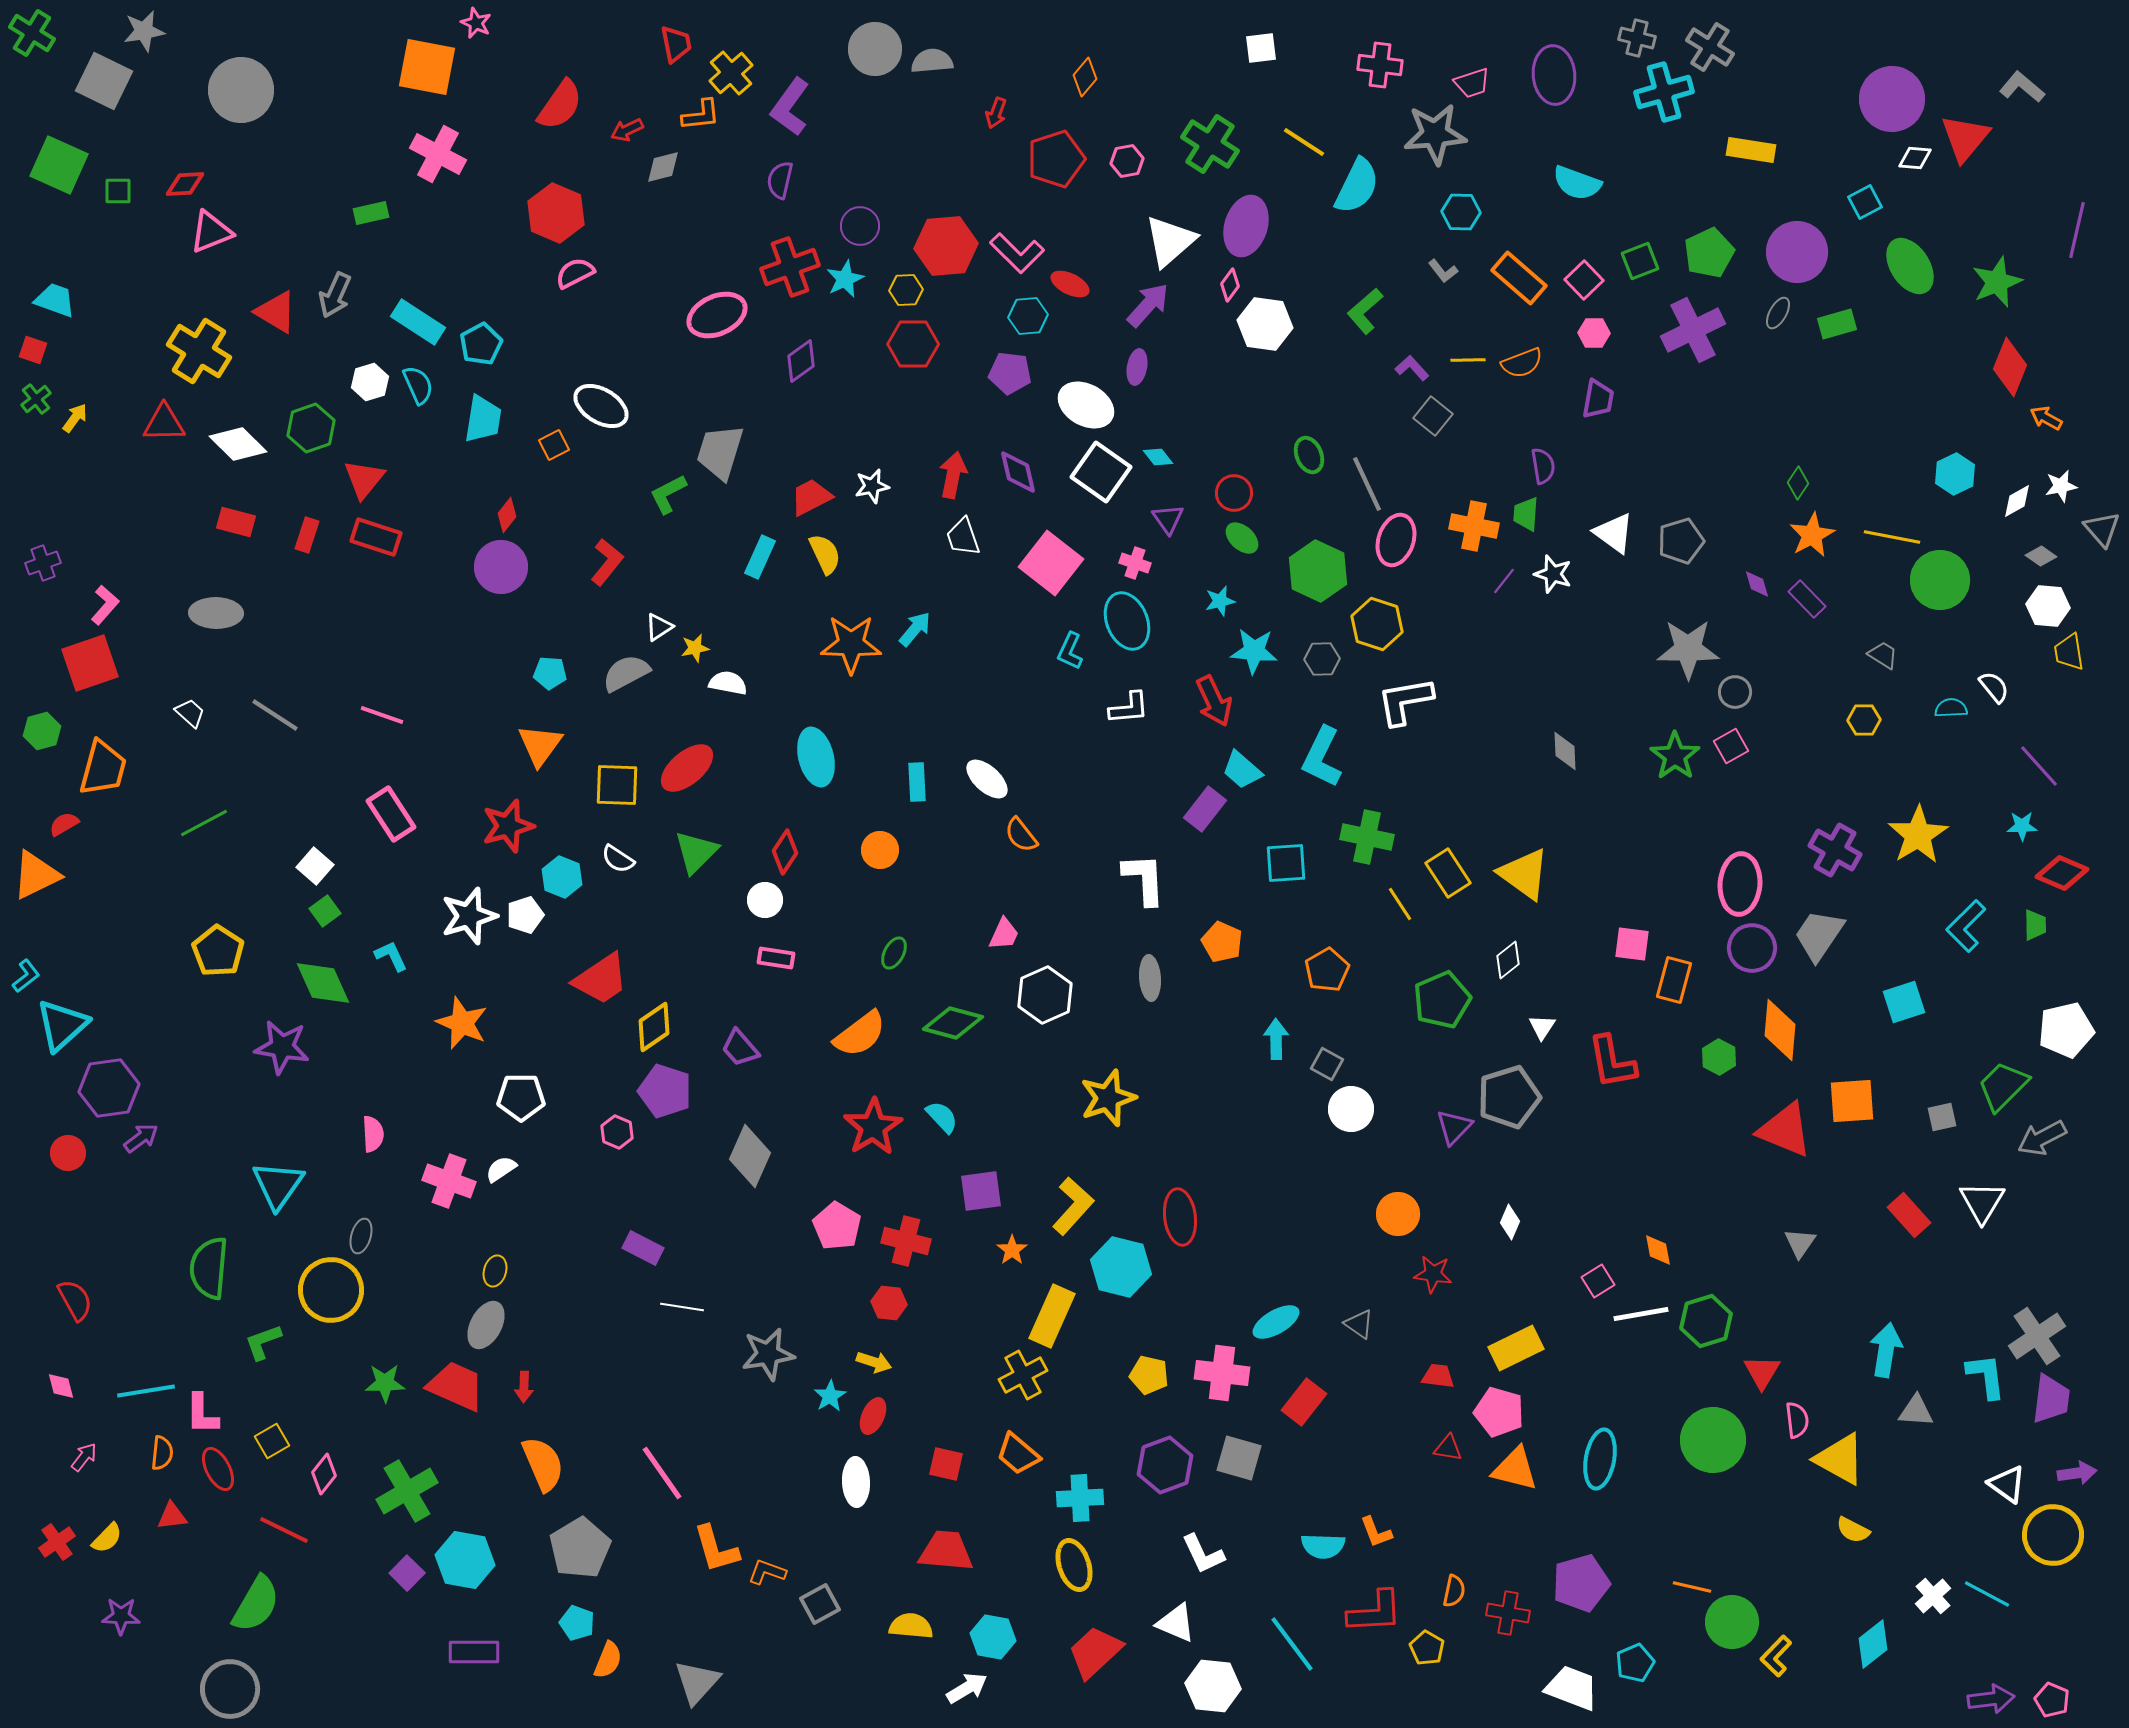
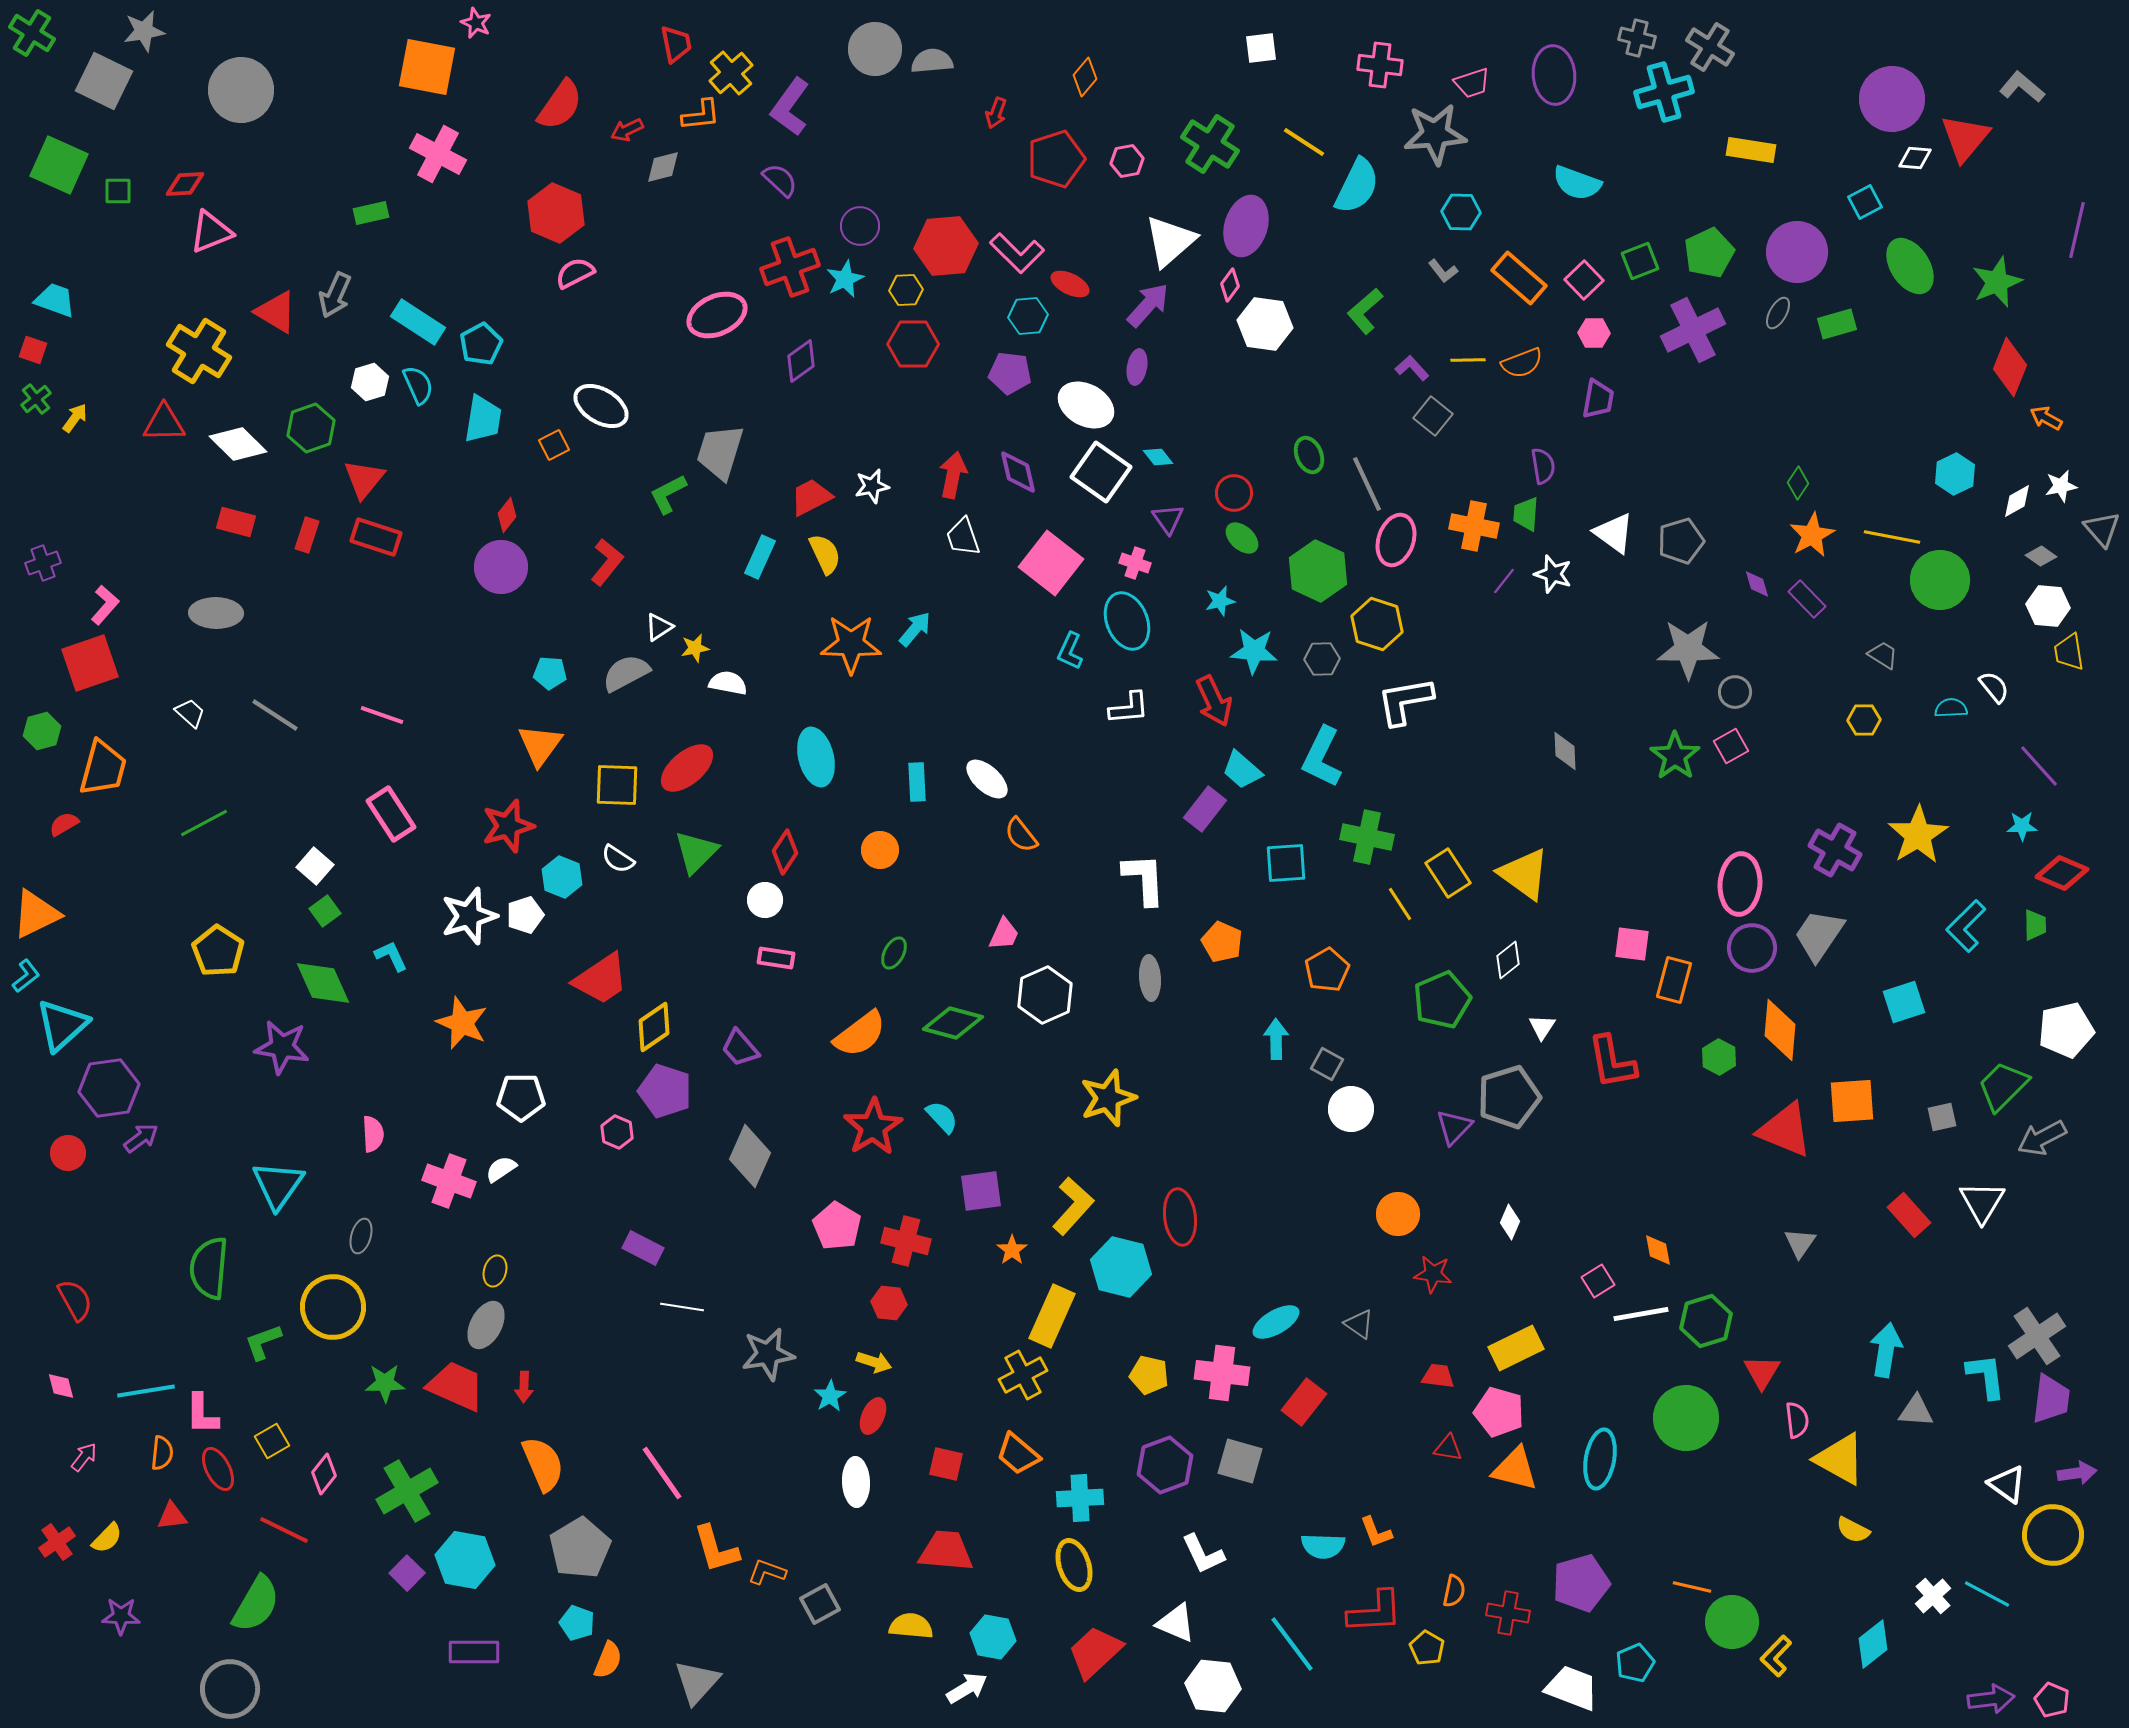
purple semicircle at (780, 180): rotated 120 degrees clockwise
orange triangle at (36, 875): moved 39 px down
yellow circle at (331, 1290): moved 2 px right, 17 px down
green circle at (1713, 1440): moved 27 px left, 22 px up
gray square at (1239, 1458): moved 1 px right, 3 px down
